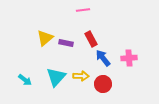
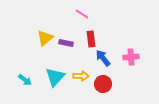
pink line: moved 1 px left, 4 px down; rotated 40 degrees clockwise
red rectangle: rotated 21 degrees clockwise
pink cross: moved 2 px right, 1 px up
cyan triangle: moved 1 px left
